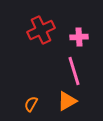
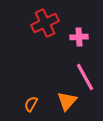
red cross: moved 4 px right, 7 px up
pink line: moved 11 px right, 6 px down; rotated 12 degrees counterclockwise
orange triangle: rotated 20 degrees counterclockwise
